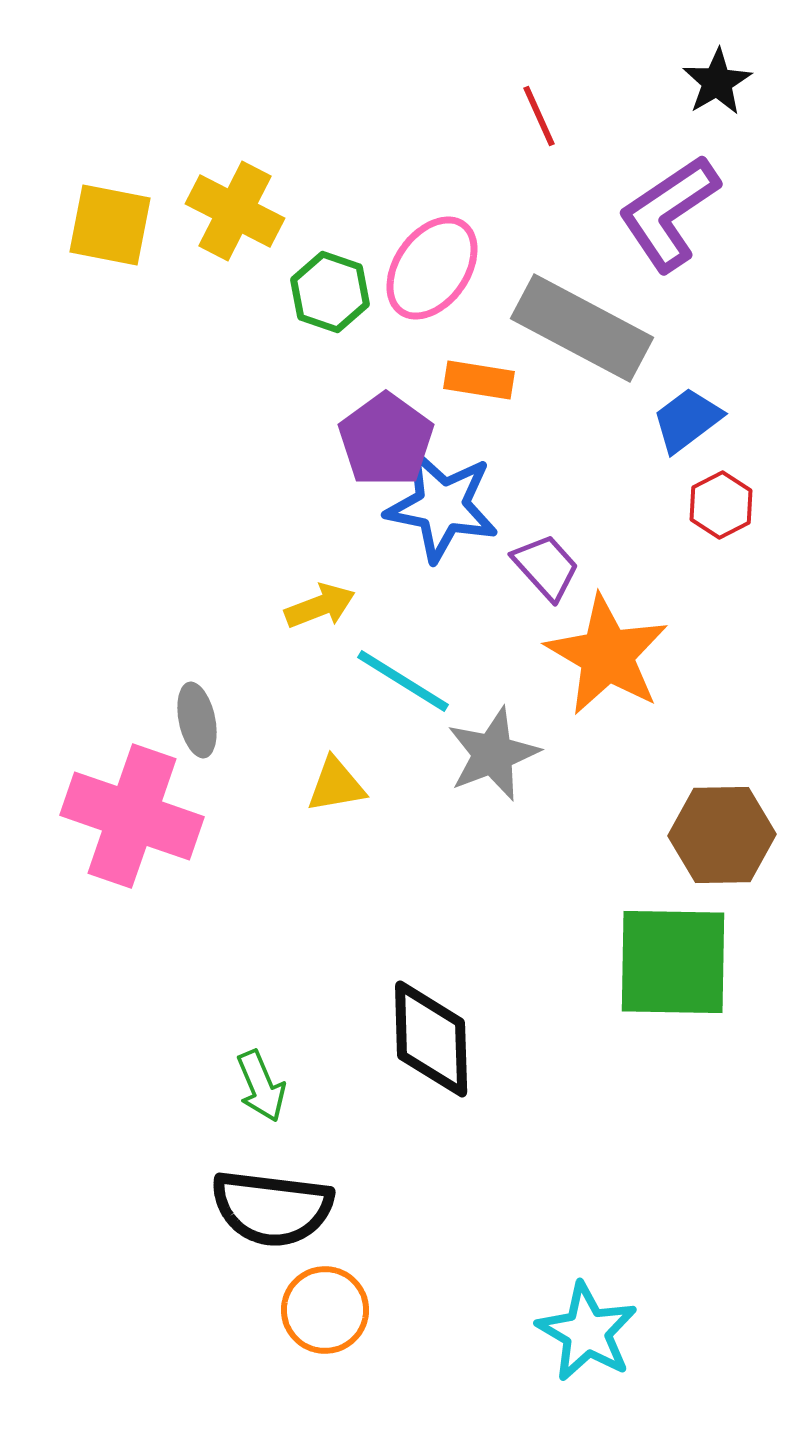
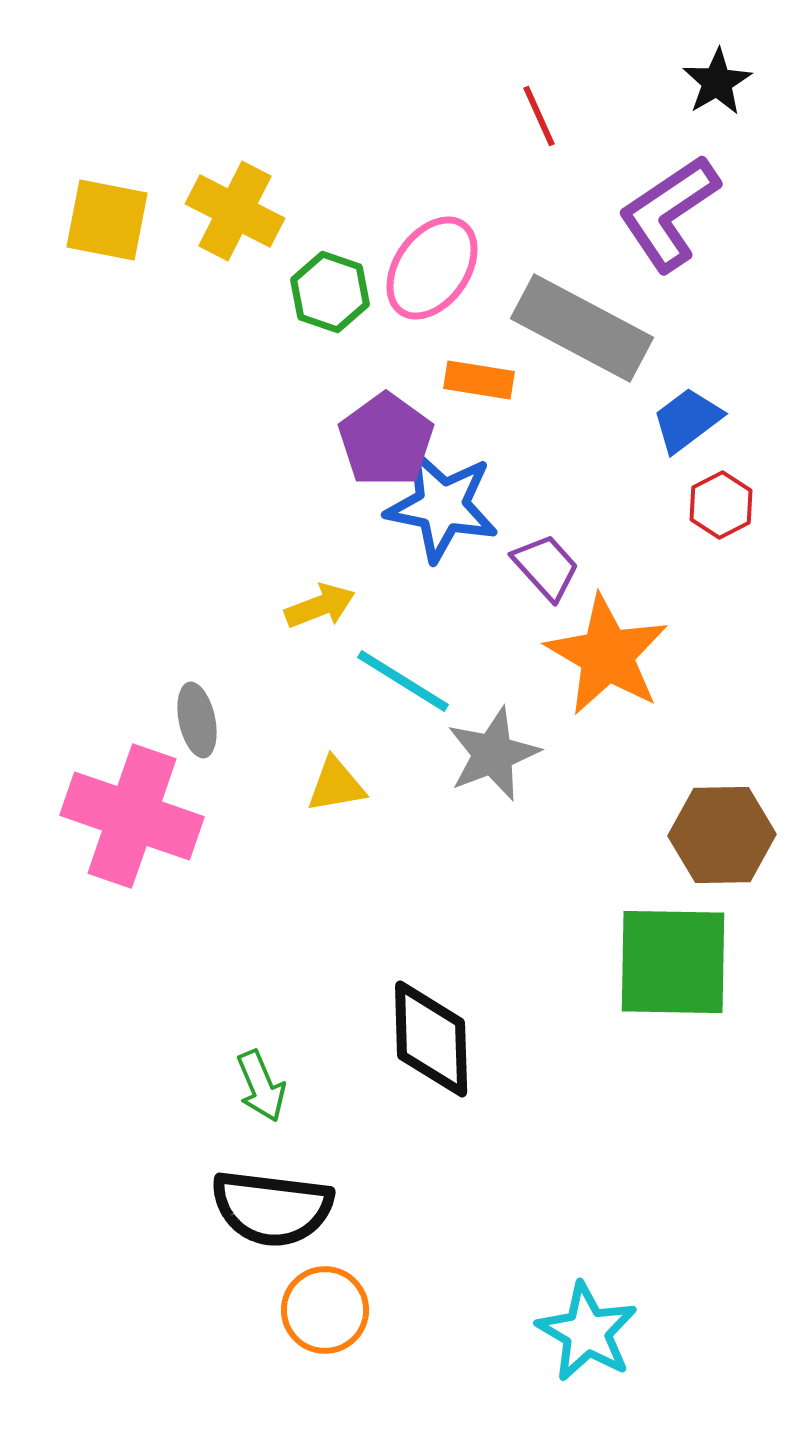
yellow square: moved 3 px left, 5 px up
